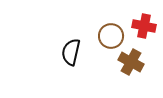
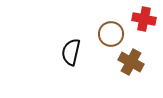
red cross: moved 7 px up
brown circle: moved 2 px up
